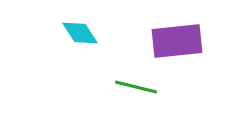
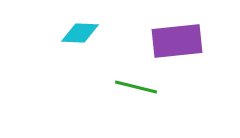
cyan diamond: rotated 54 degrees counterclockwise
